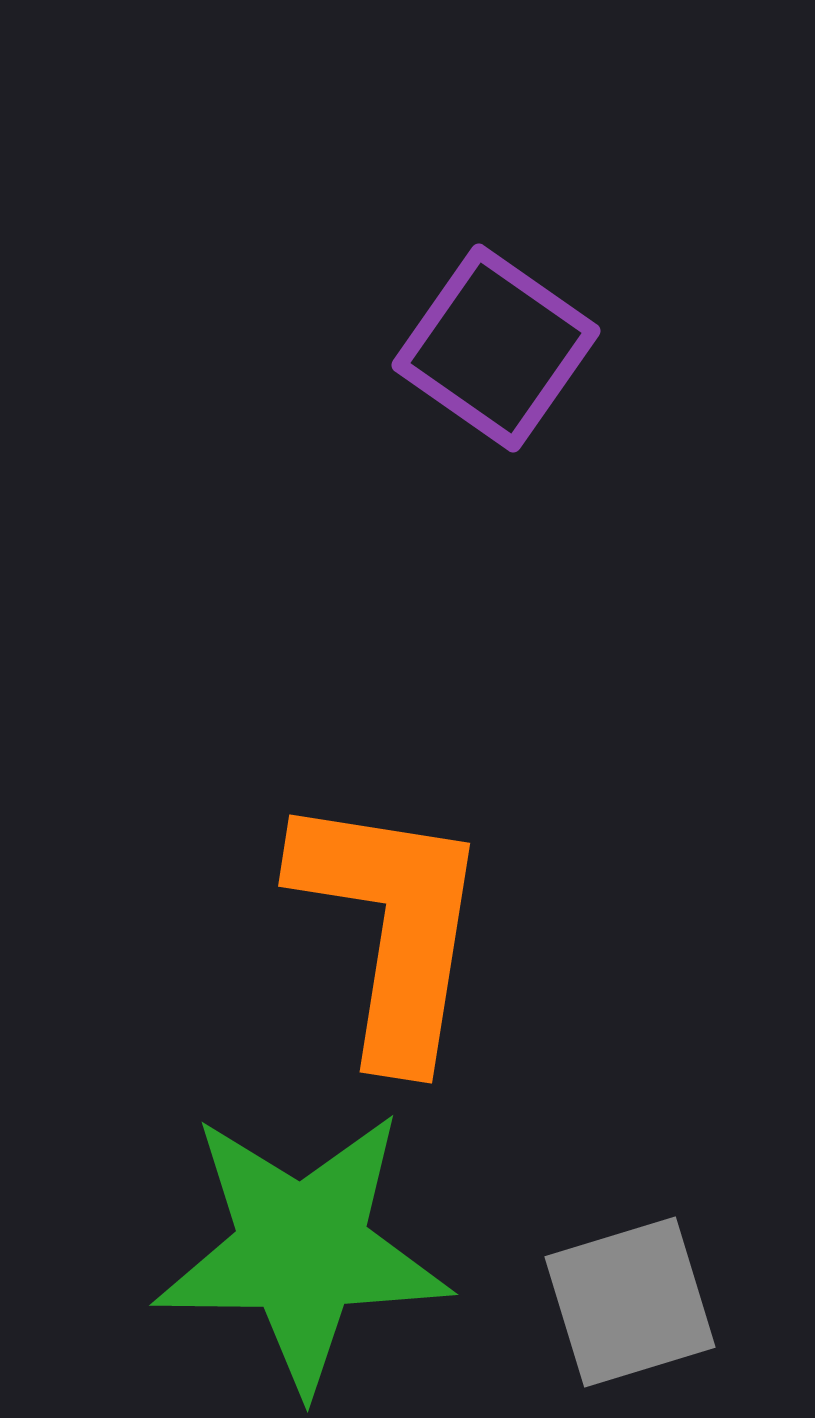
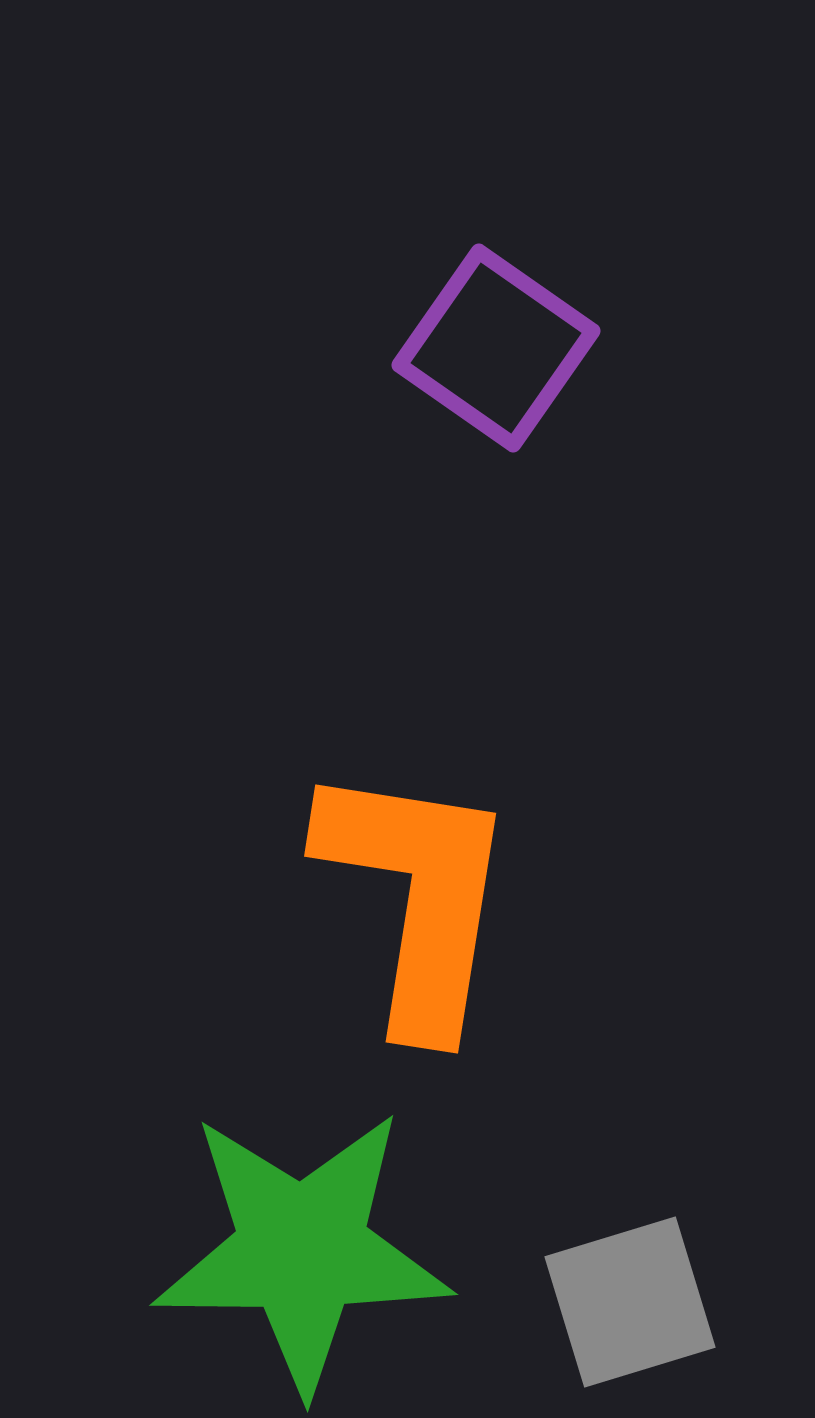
orange L-shape: moved 26 px right, 30 px up
